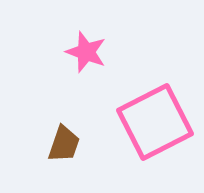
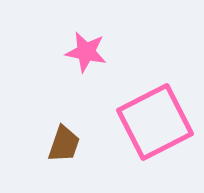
pink star: rotated 9 degrees counterclockwise
